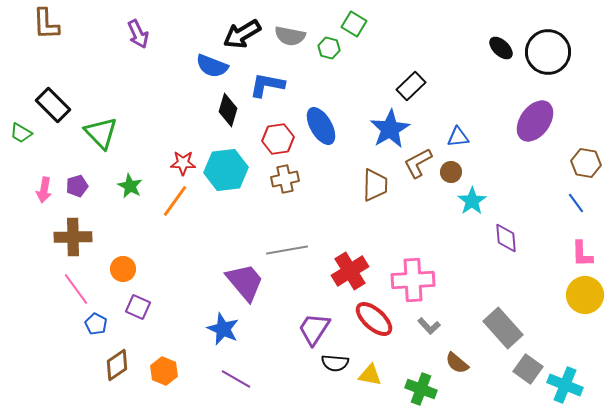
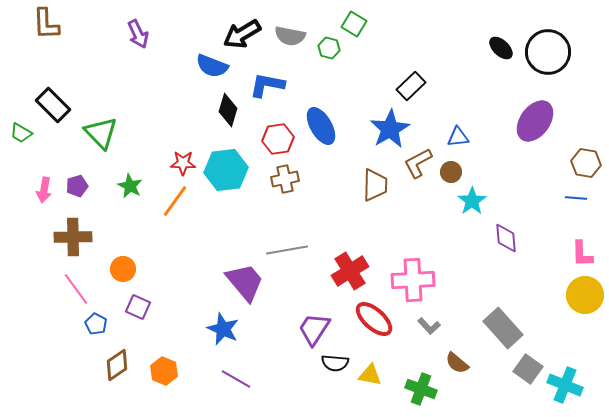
blue line at (576, 203): moved 5 px up; rotated 50 degrees counterclockwise
